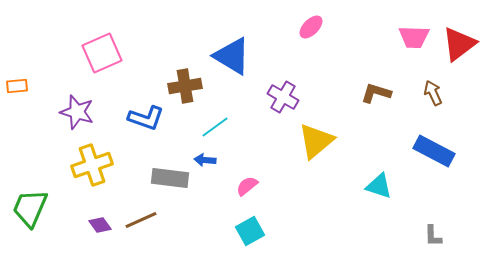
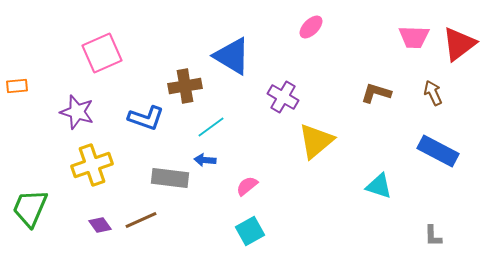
cyan line: moved 4 px left
blue rectangle: moved 4 px right
